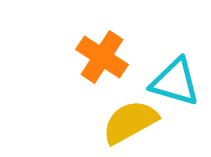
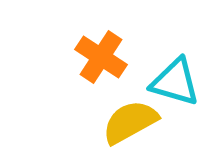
orange cross: moved 1 px left
